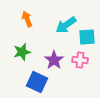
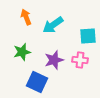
orange arrow: moved 1 px left, 2 px up
cyan arrow: moved 13 px left
cyan square: moved 1 px right, 1 px up
purple star: rotated 18 degrees clockwise
